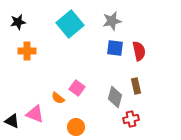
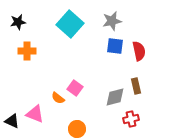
cyan square: rotated 8 degrees counterclockwise
blue square: moved 2 px up
pink square: moved 2 px left
gray diamond: rotated 60 degrees clockwise
orange circle: moved 1 px right, 2 px down
